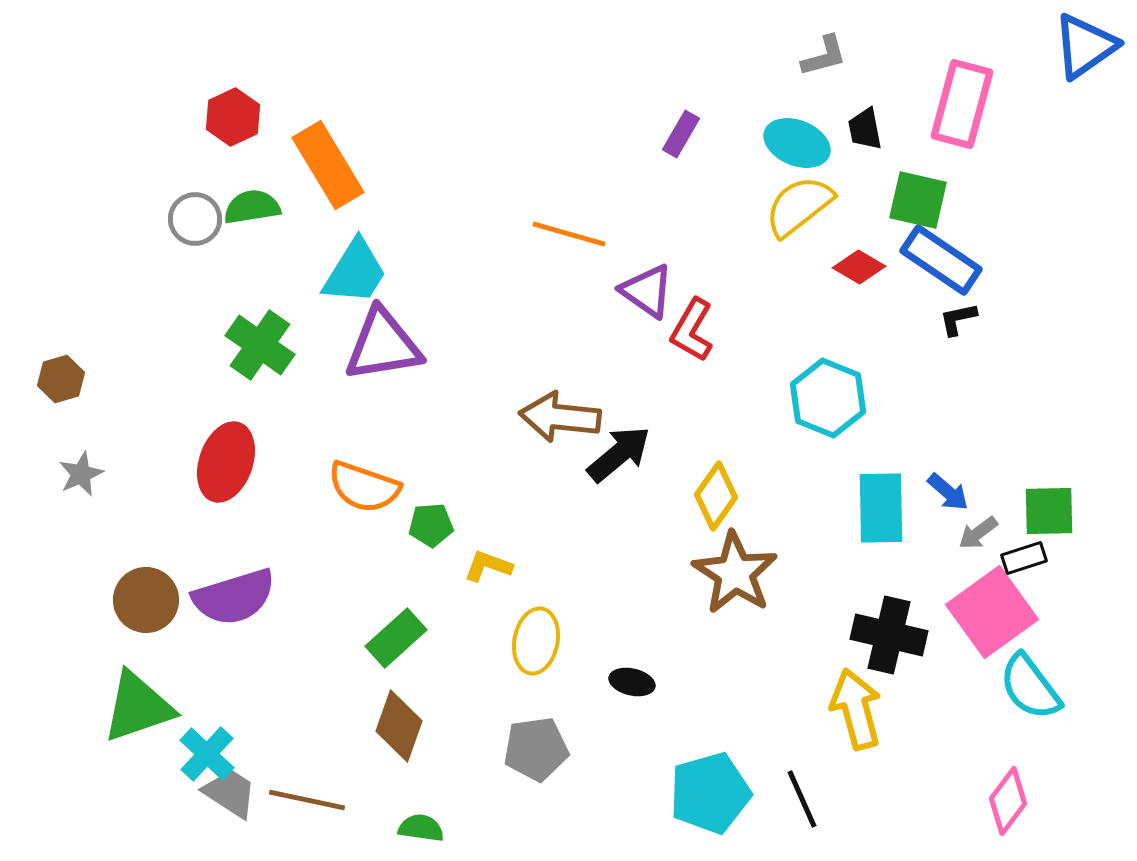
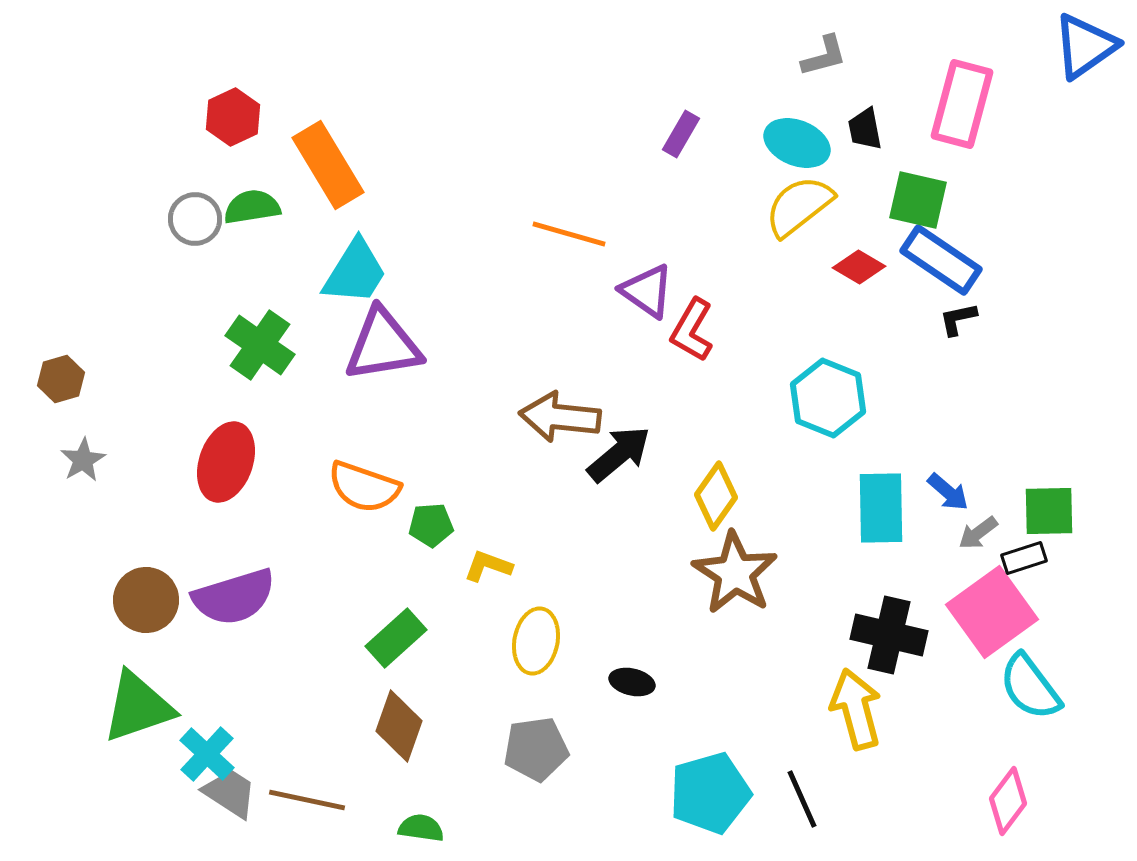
gray star at (81, 474): moved 2 px right, 14 px up; rotated 6 degrees counterclockwise
